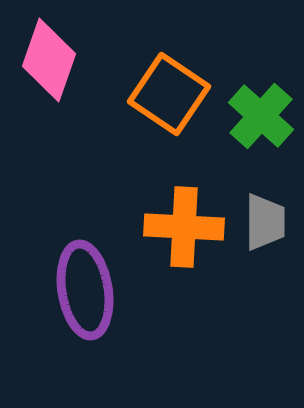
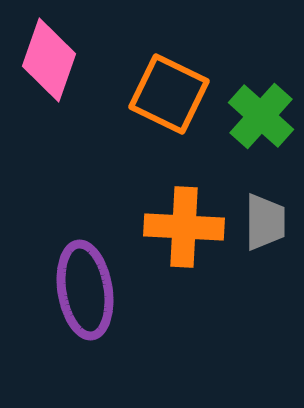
orange square: rotated 8 degrees counterclockwise
